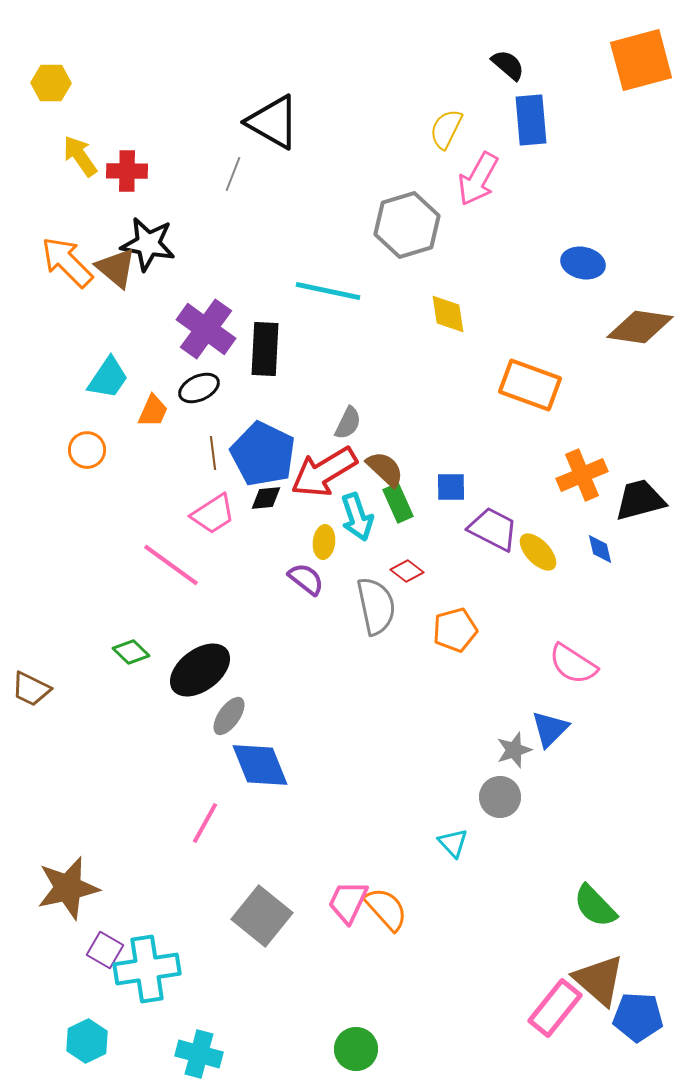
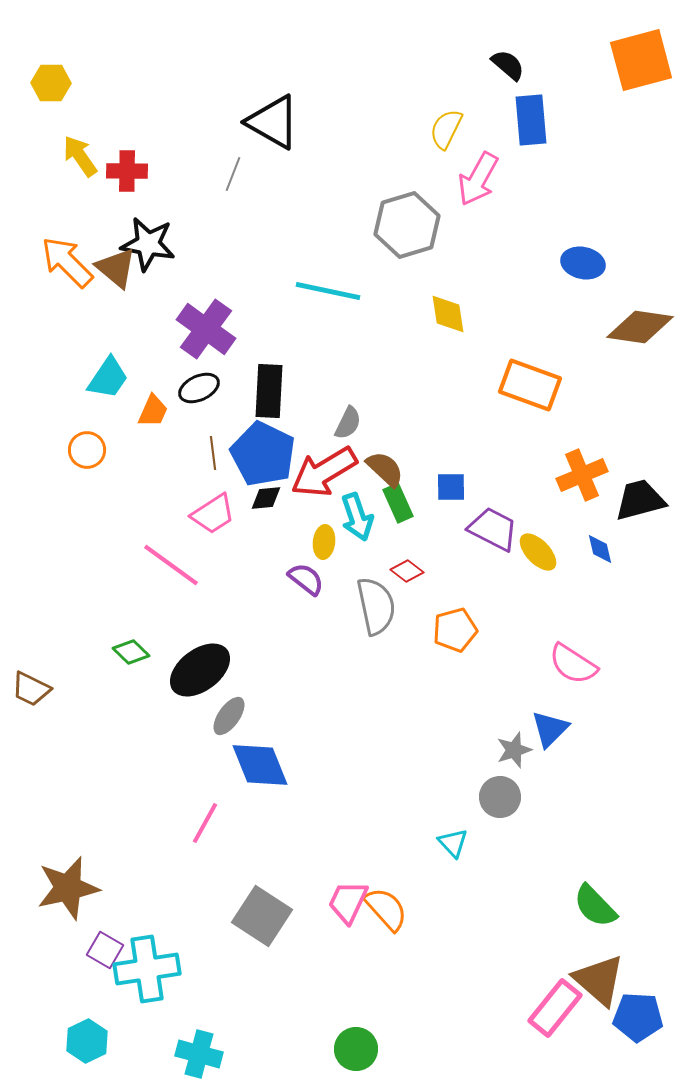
black rectangle at (265, 349): moved 4 px right, 42 px down
gray square at (262, 916): rotated 6 degrees counterclockwise
